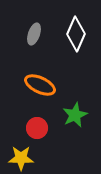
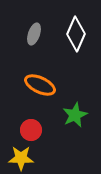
red circle: moved 6 px left, 2 px down
